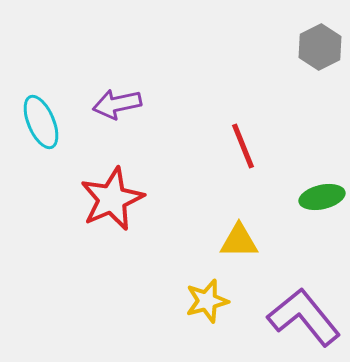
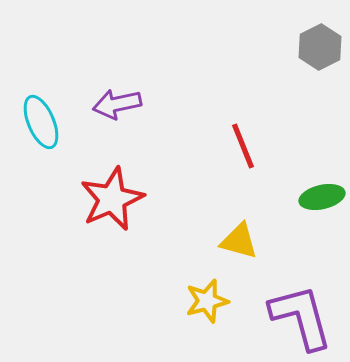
yellow triangle: rotated 15 degrees clockwise
purple L-shape: moved 3 px left; rotated 24 degrees clockwise
